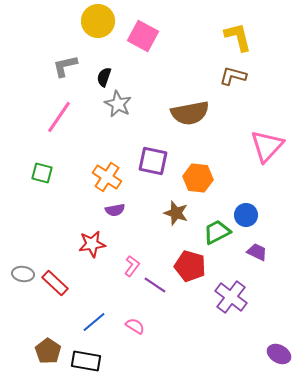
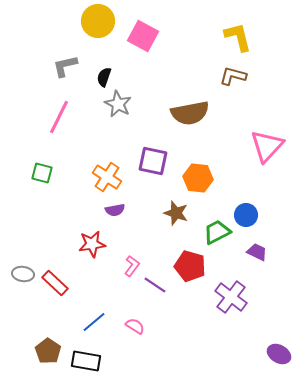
pink line: rotated 8 degrees counterclockwise
